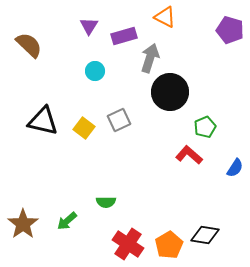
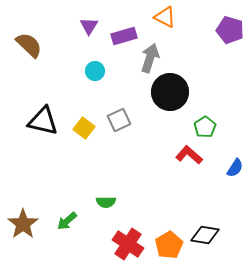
green pentagon: rotated 10 degrees counterclockwise
